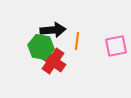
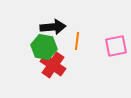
black arrow: moved 3 px up
green hexagon: moved 3 px right
red cross: moved 4 px down
